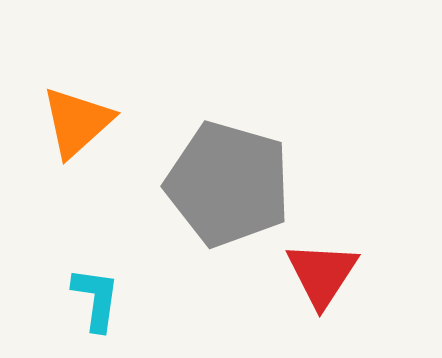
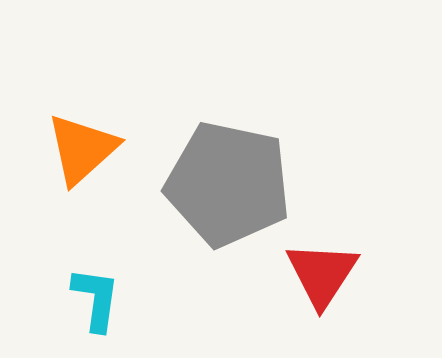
orange triangle: moved 5 px right, 27 px down
gray pentagon: rotated 4 degrees counterclockwise
